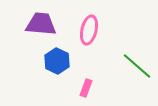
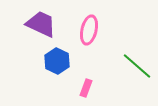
purple trapezoid: rotated 20 degrees clockwise
